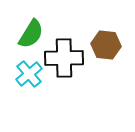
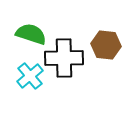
green semicircle: rotated 104 degrees counterclockwise
cyan cross: moved 1 px right, 2 px down
